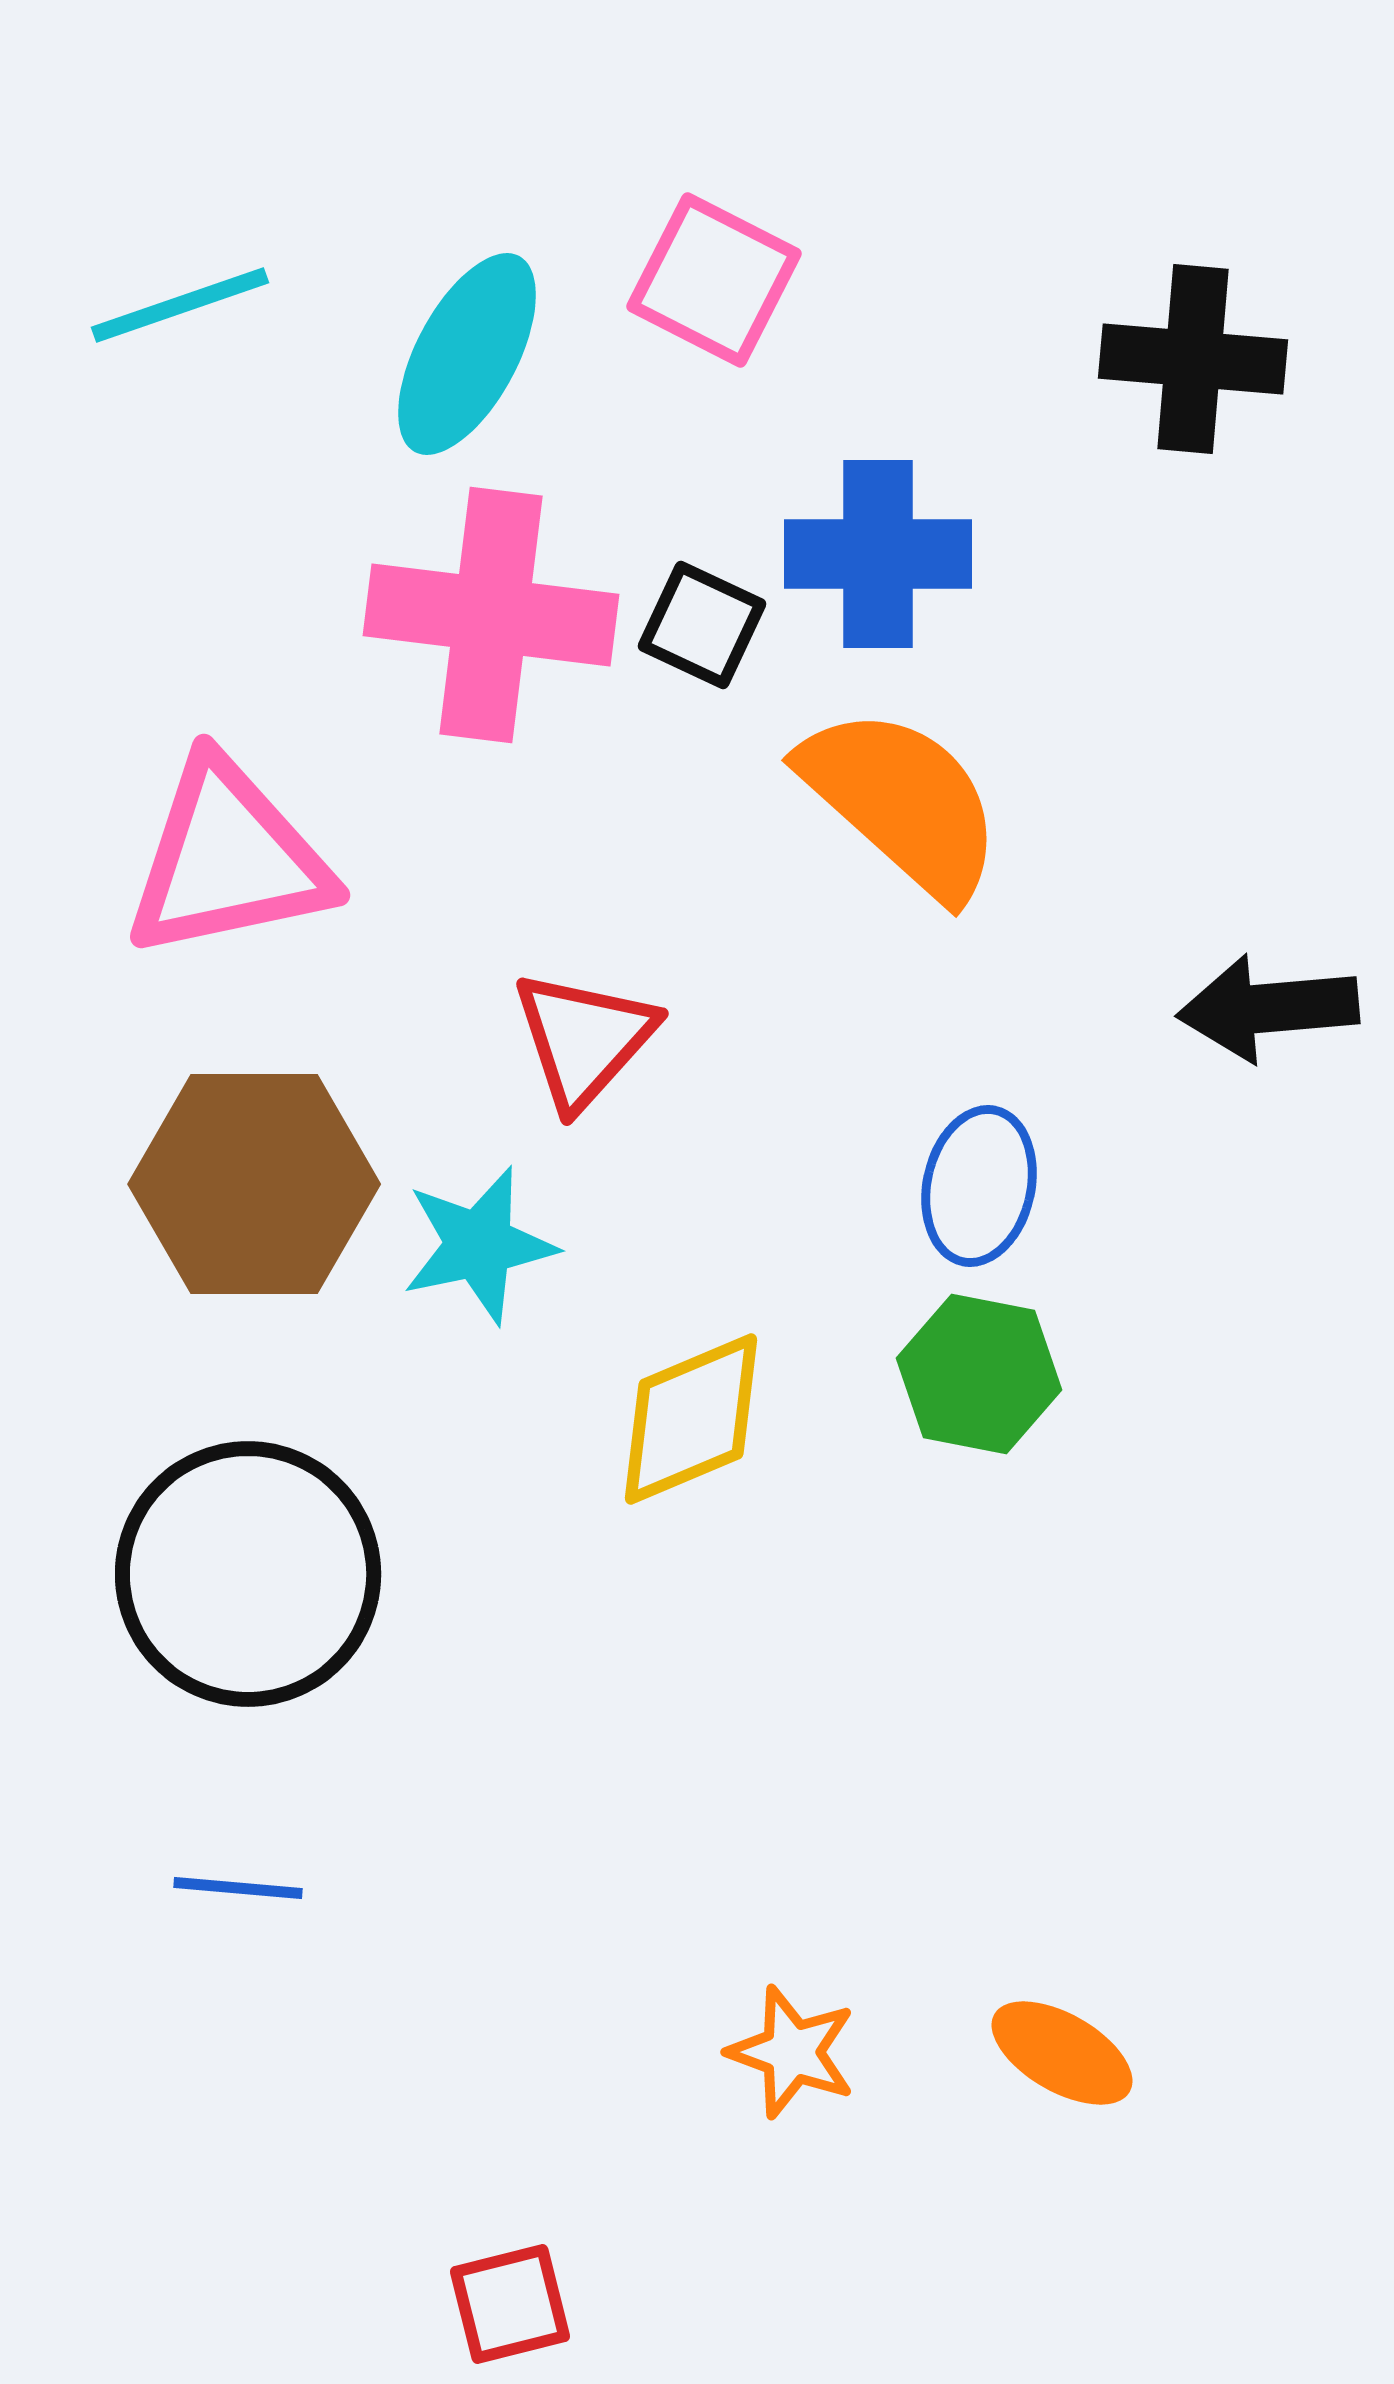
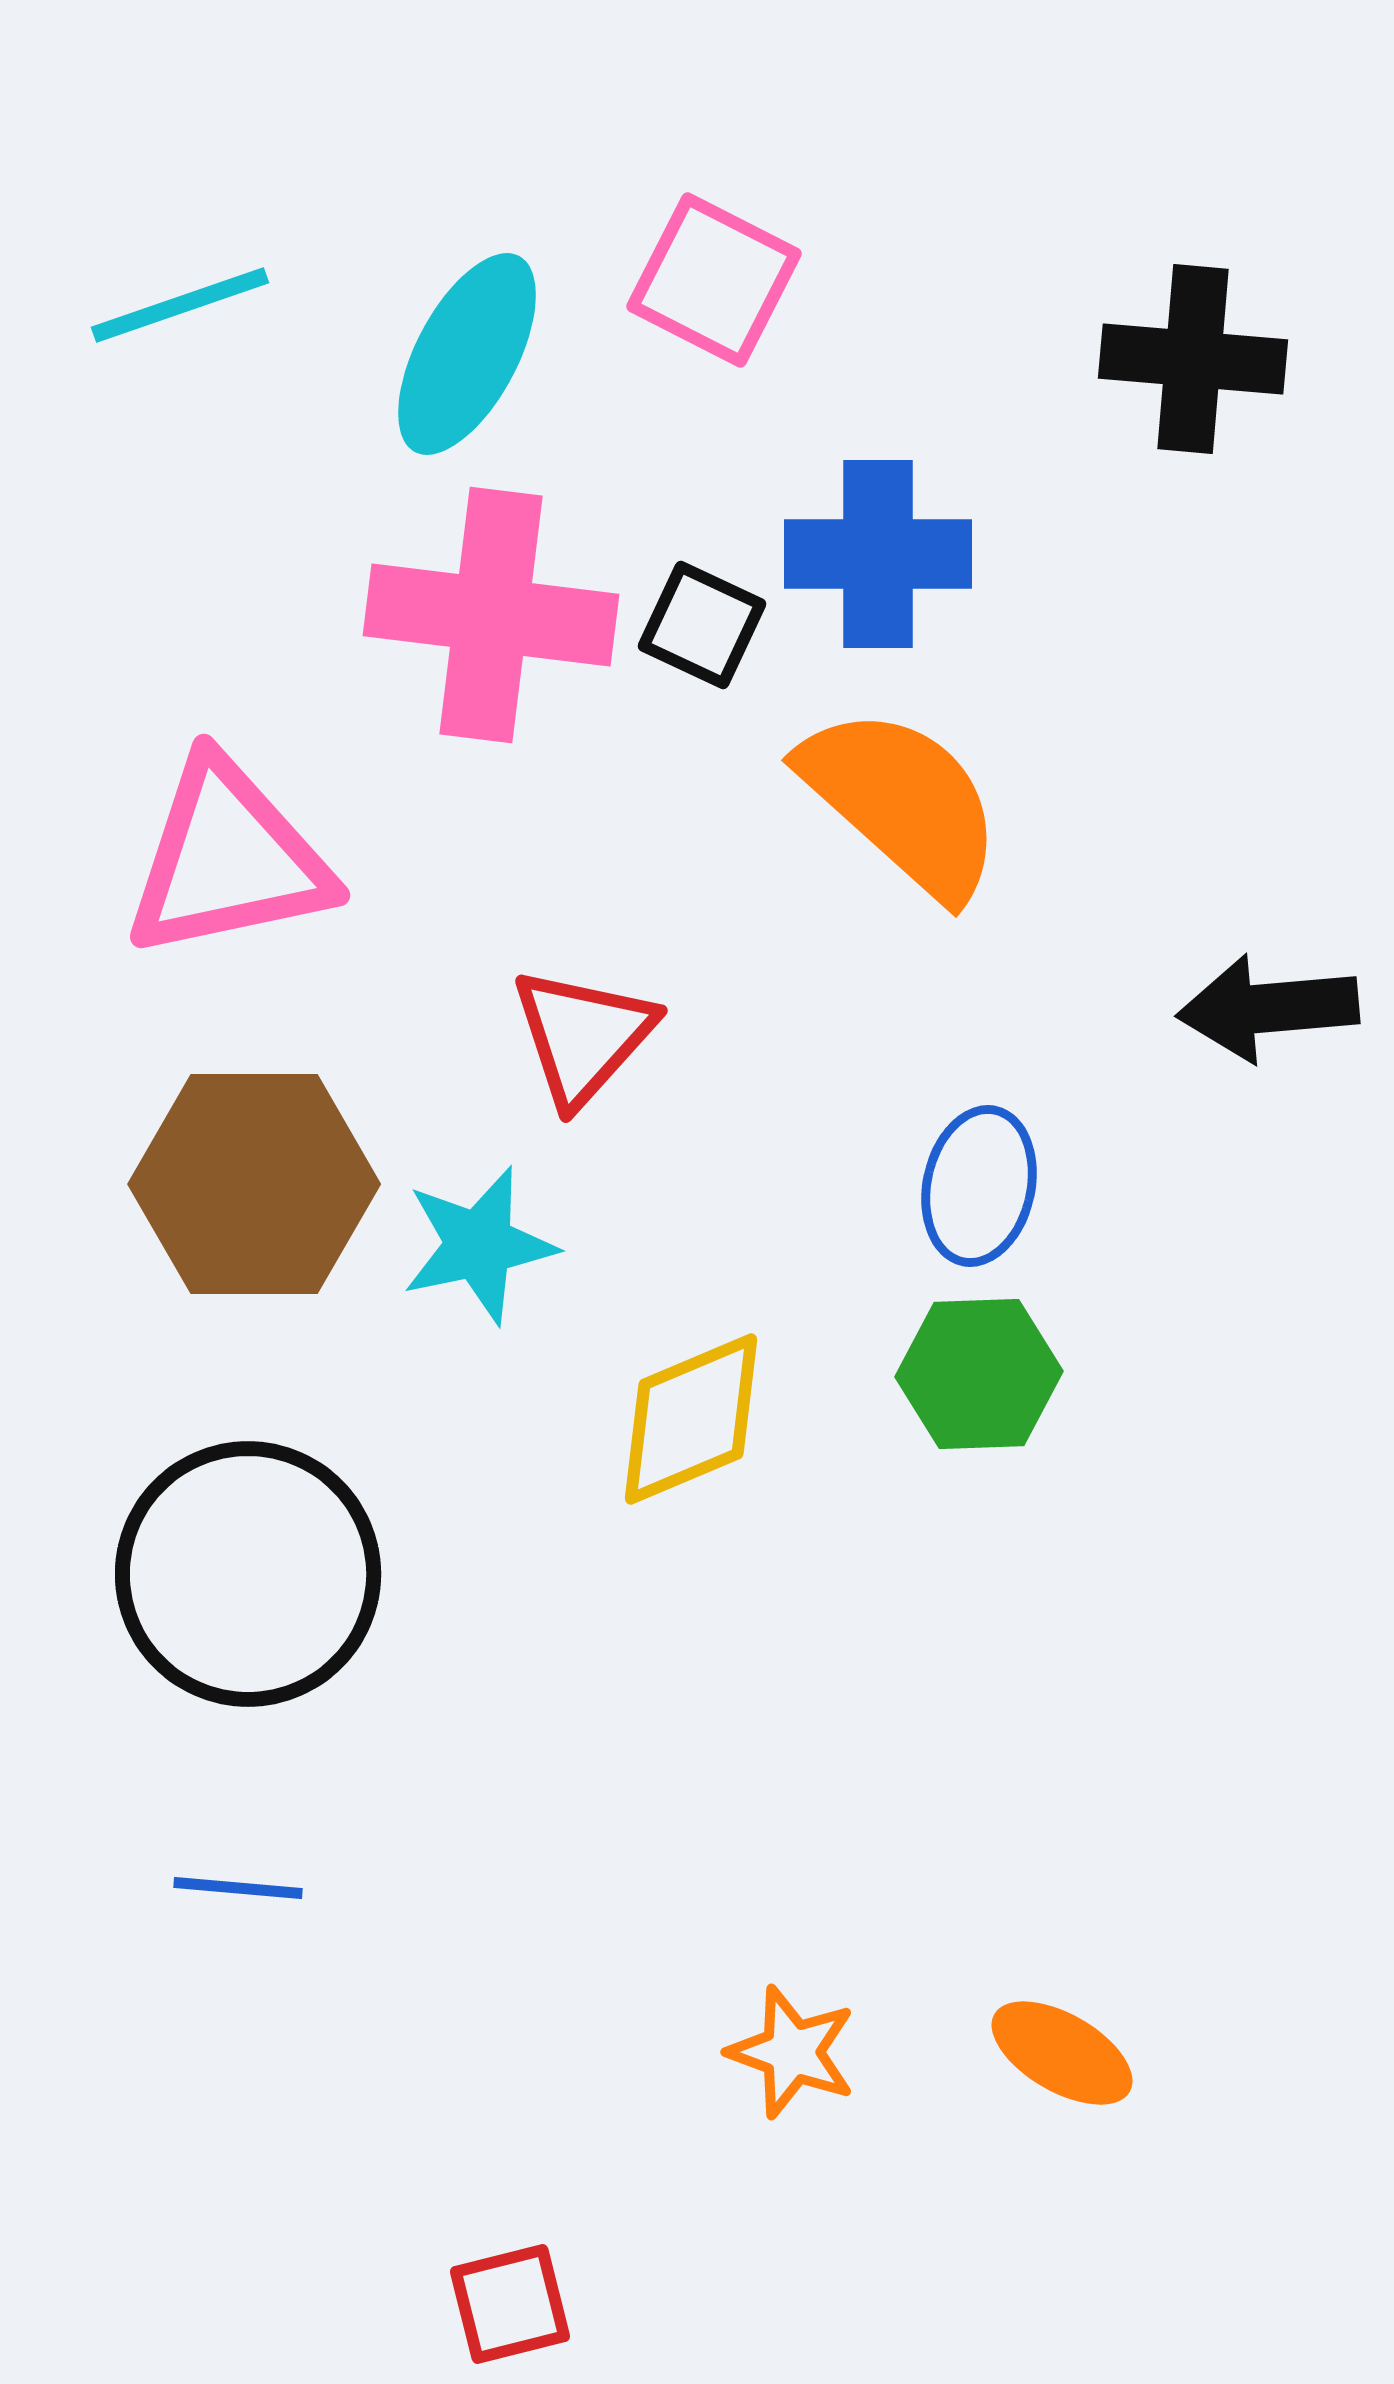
red triangle: moved 1 px left, 3 px up
green hexagon: rotated 13 degrees counterclockwise
